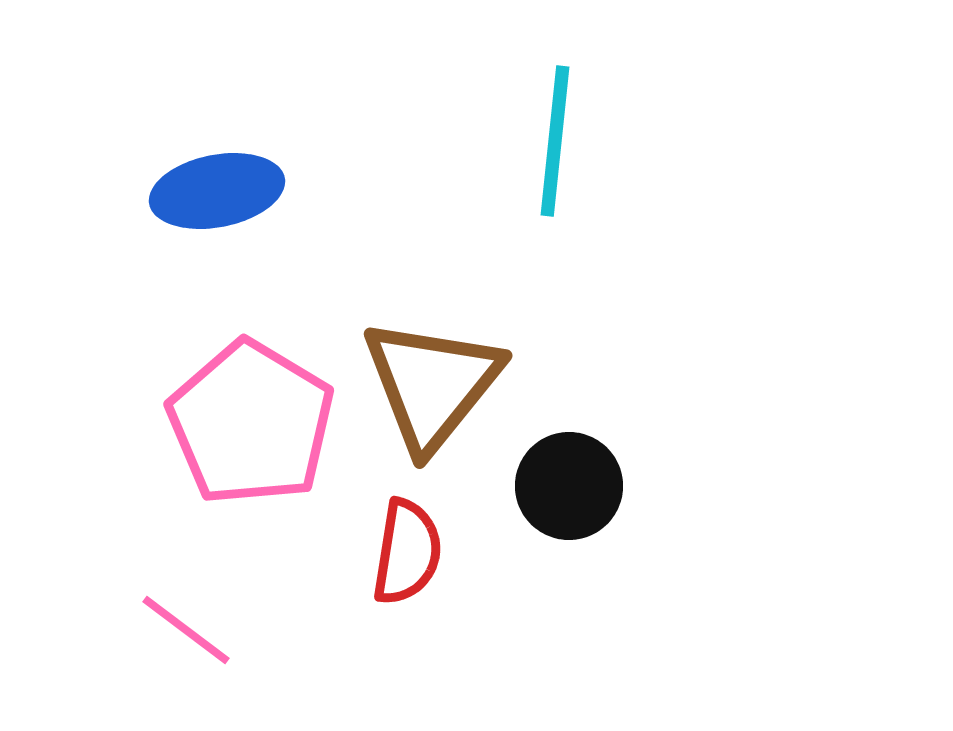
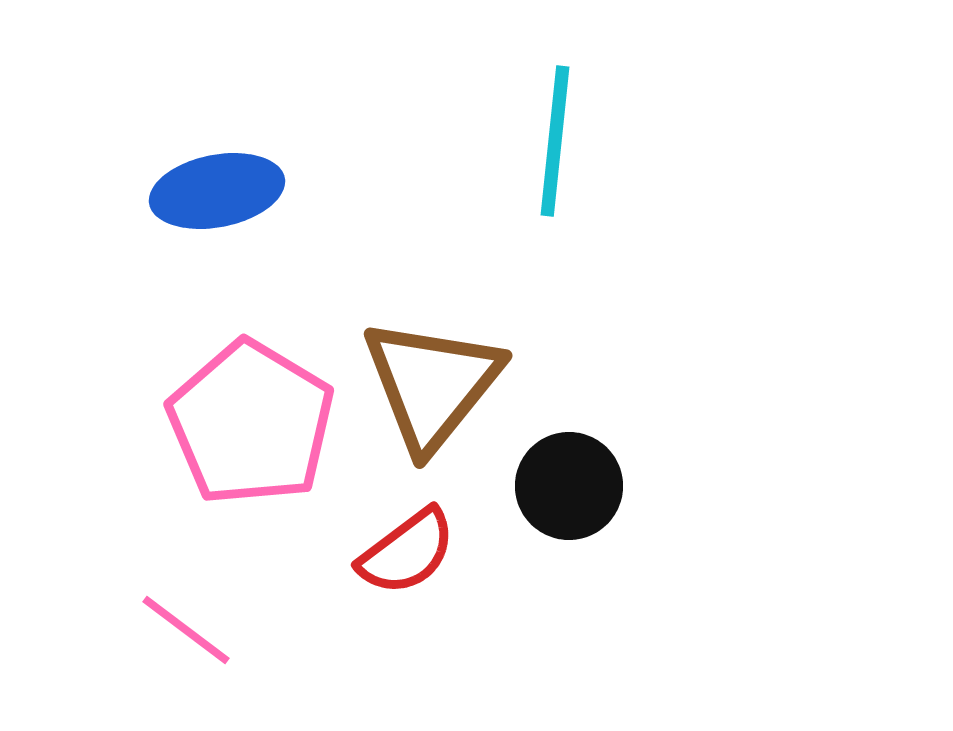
red semicircle: rotated 44 degrees clockwise
